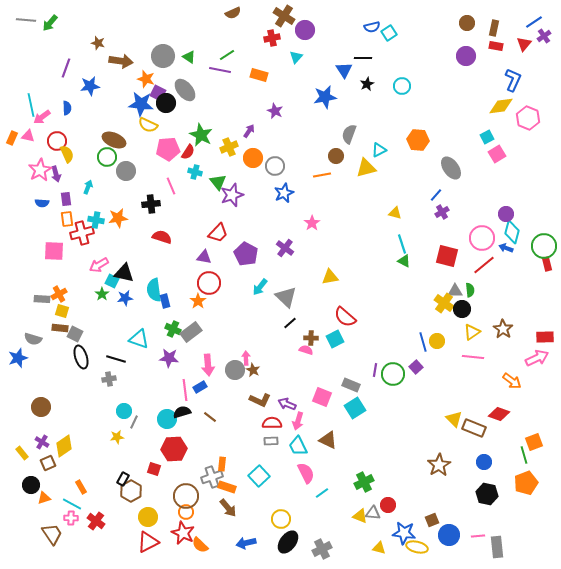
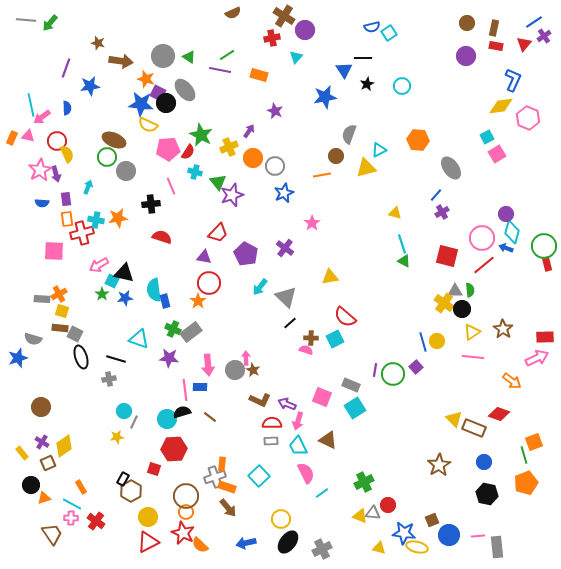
blue rectangle at (200, 387): rotated 32 degrees clockwise
gray cross at (212, 477): moved 3 px right
